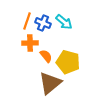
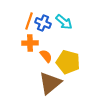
orange line: moved 2 px right
